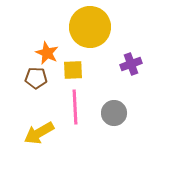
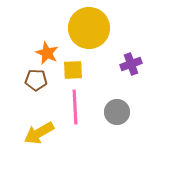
yellow circle: moved 1 px left, 1 px down
brown pentagon: moved 2 px down
gray circle: moved 3 px right, 1 px up
